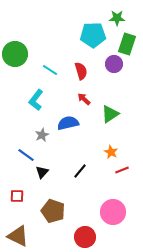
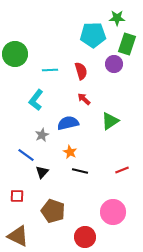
cyan line: rotated 35 degrees counterclockwise
green triangle: moved 7 px down
orange star: moved 41 px left
black line: rotated 63 degrees clockwise
